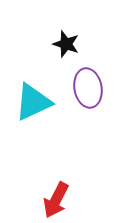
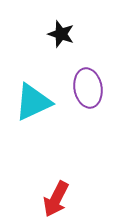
black star: moved 5 px left, 10 px up
red arrow: moved 1 px up
